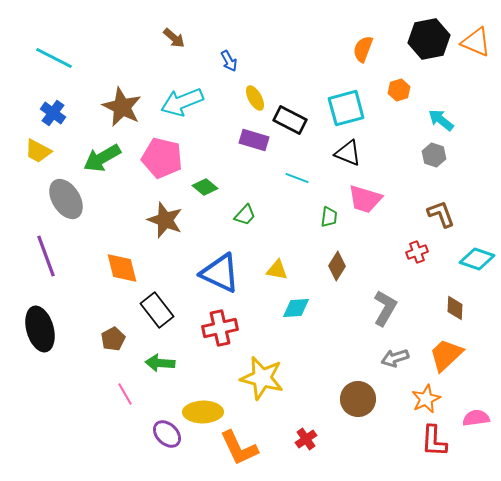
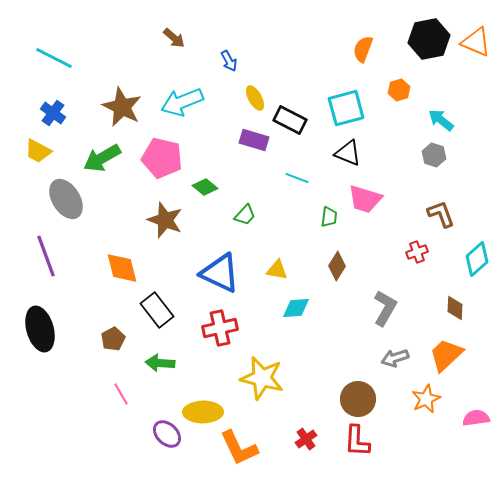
cyan diamond at (477, 259): rotated 60 degrees counterclockwise
pink line at (125, 394): moved 4 px left
red L-shape at (434, 441): moved 77 px left
